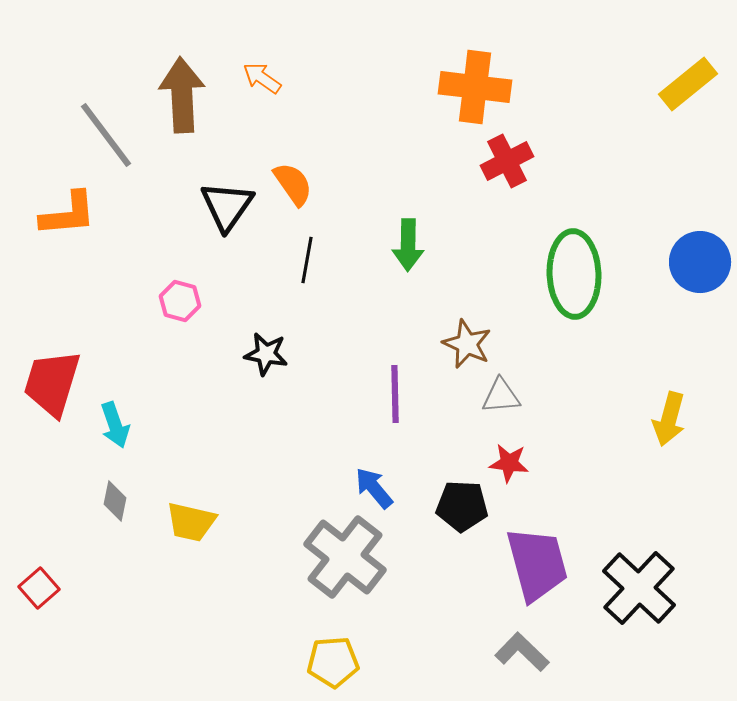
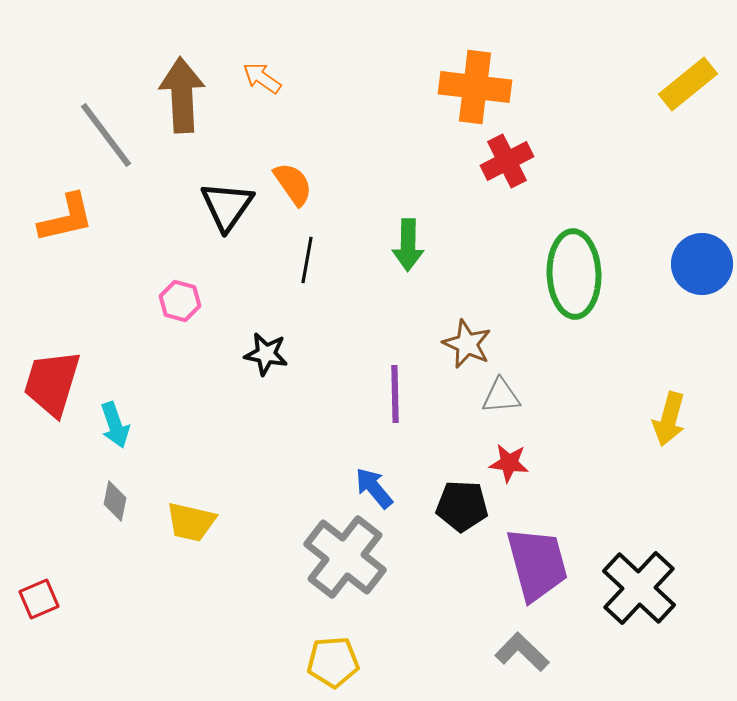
orange L-shape: moved 2 px left, 4 px down; rotated 8 degrees counterclockwise
blue circle: moved 2 px right, 2 px down
red square: moved 11 px down; rotated 18 degrees clockwise
